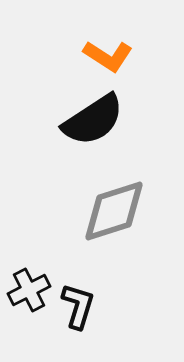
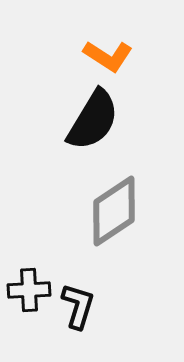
black semicircle: rotated 26 degrees counterclockwise
gray diamond: rotated 16 degrees counterclockwise
black cross: rotated 24 degrees clockwise
